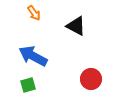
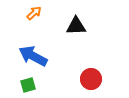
orange arrow: rotated 98 degrees counterclockwise
black triangle: rotated 30 degrees counterclockwise
